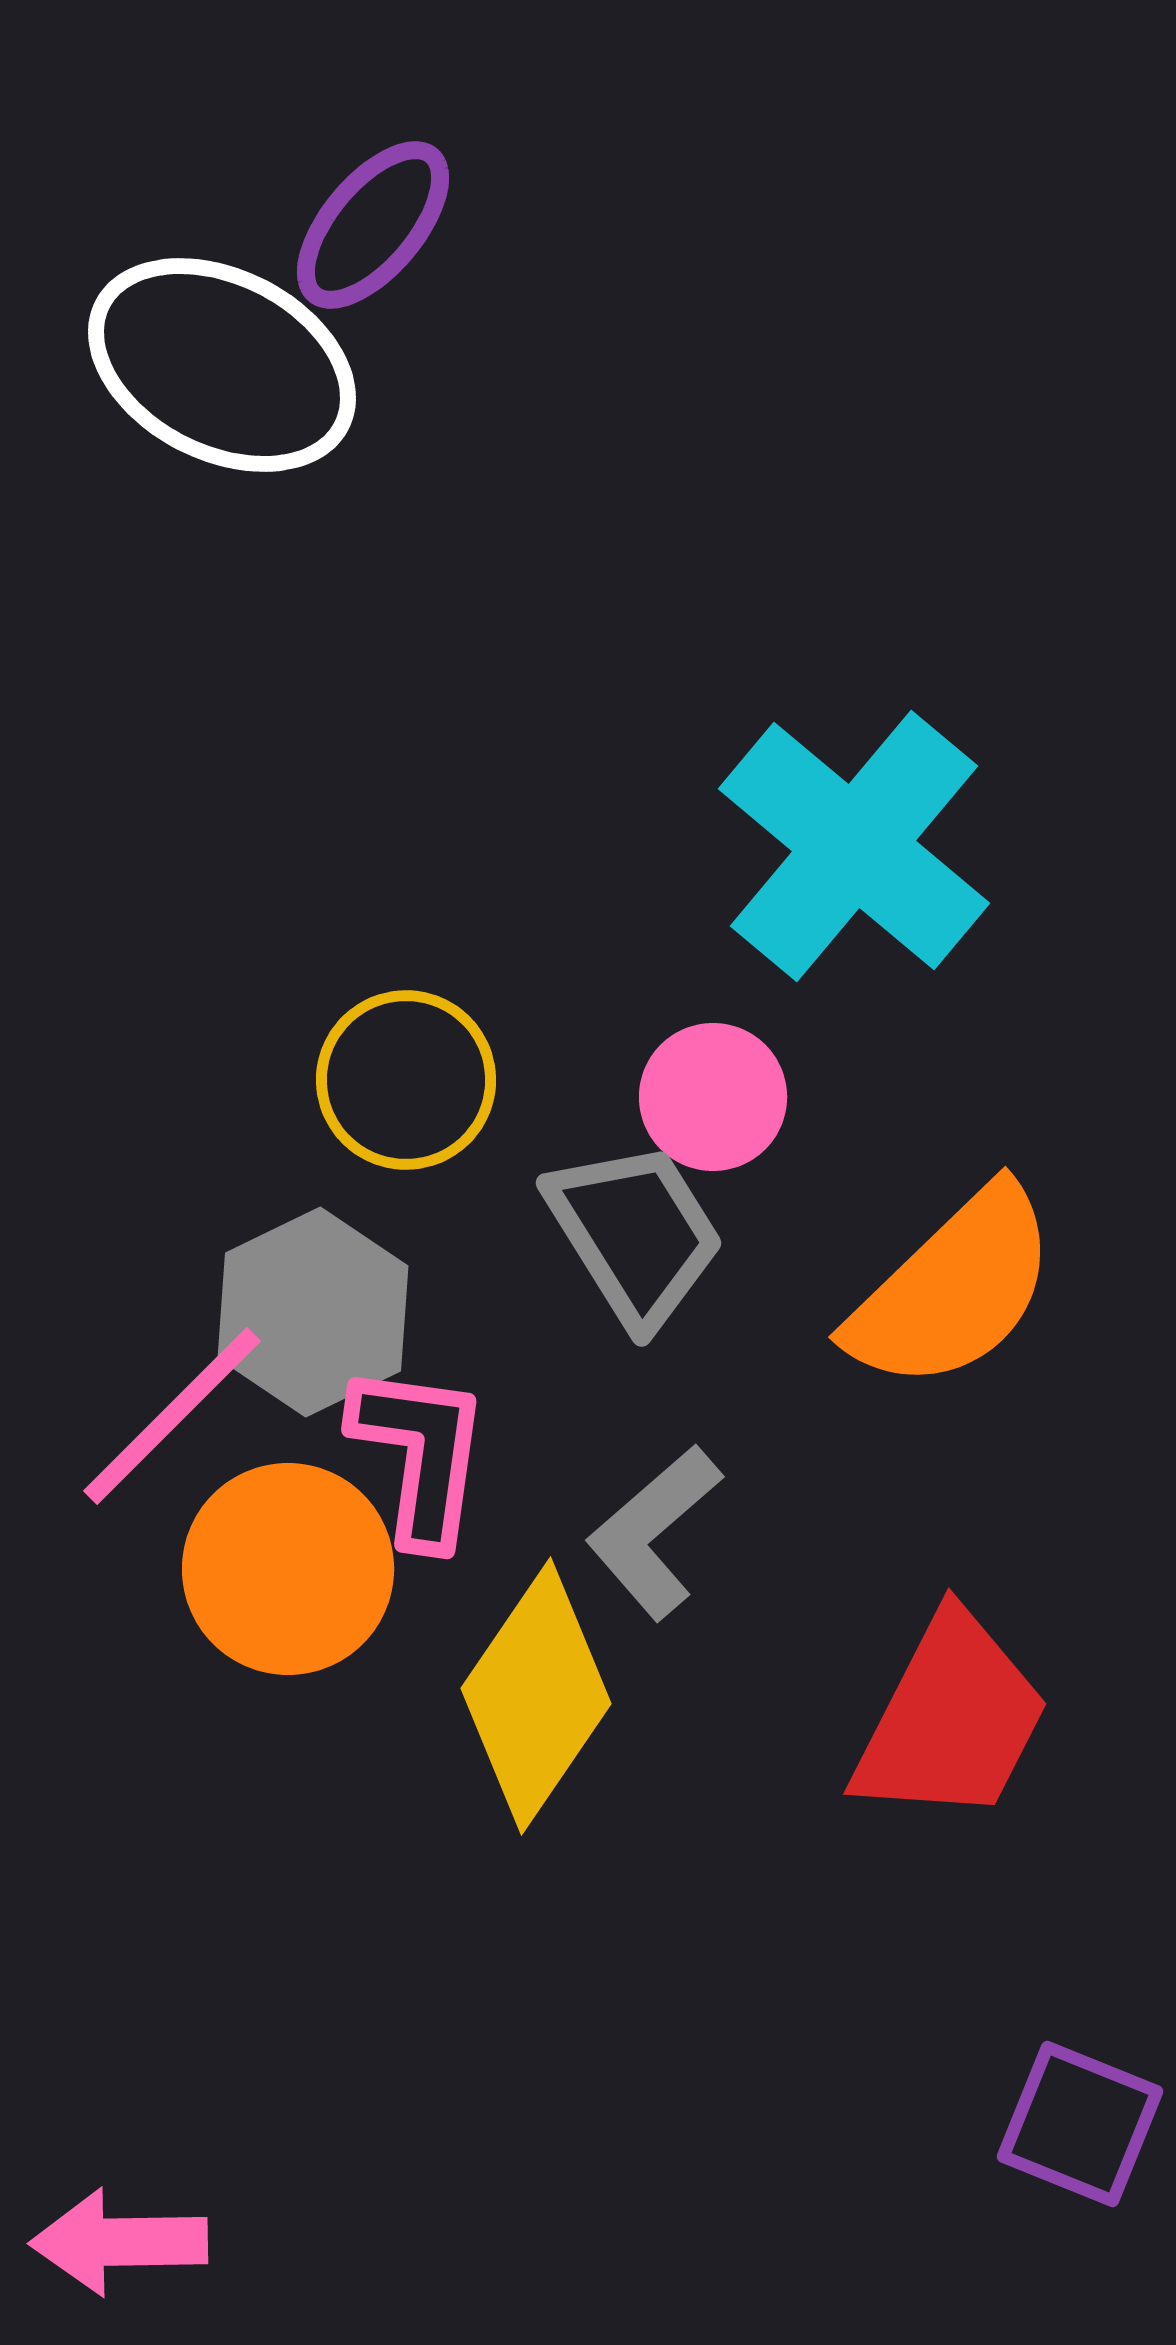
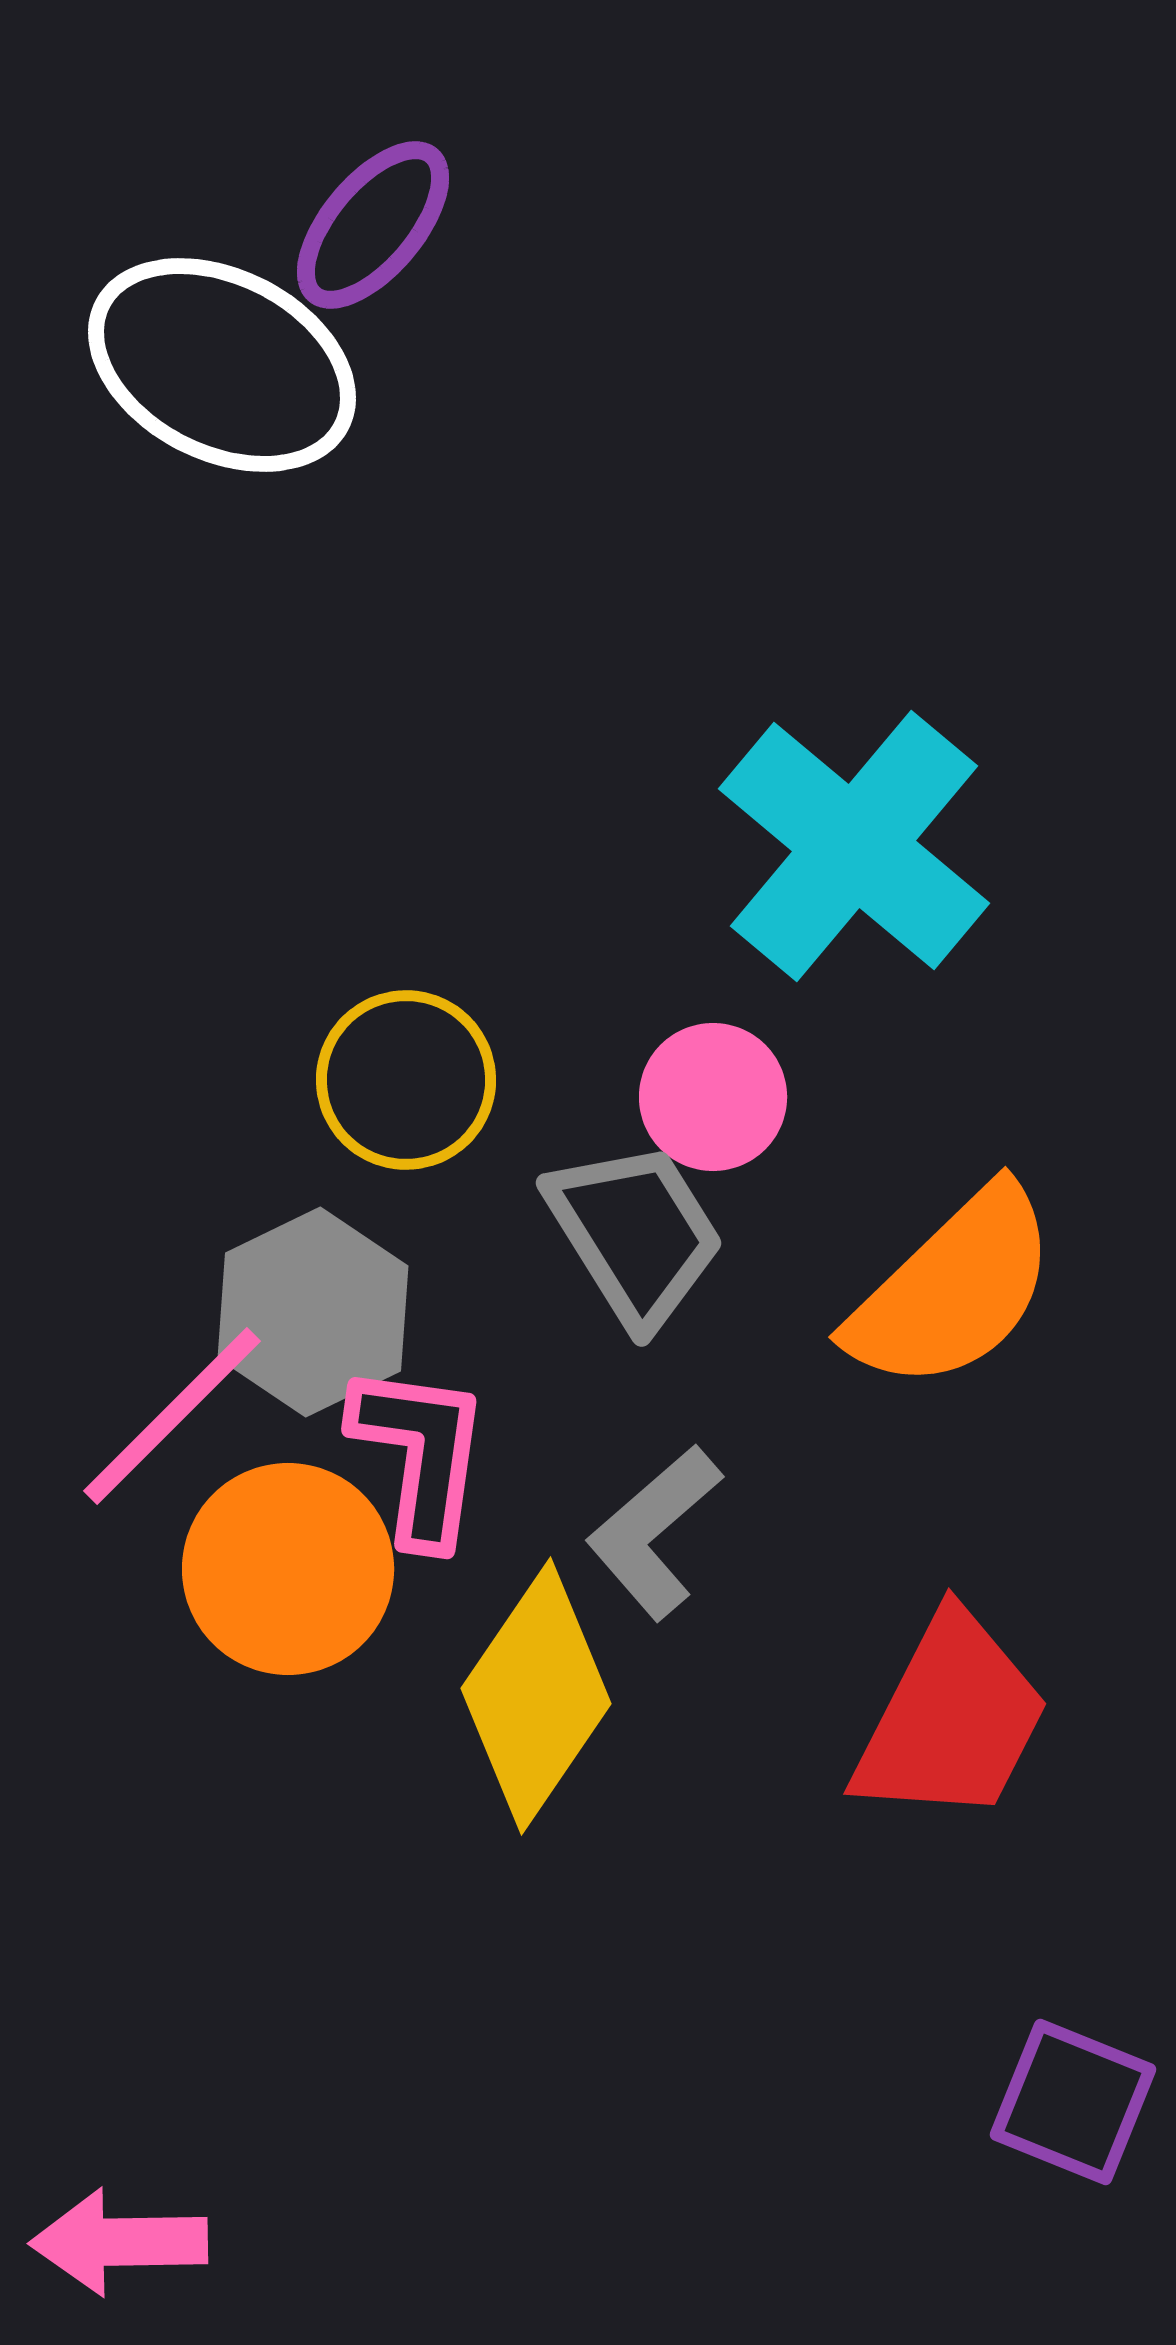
purple square: moved 7 px left, 22 px up
